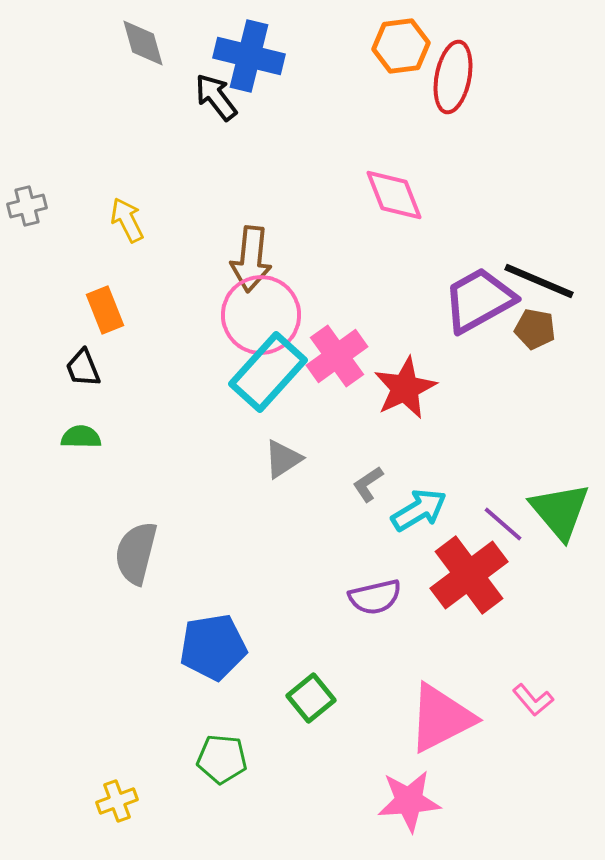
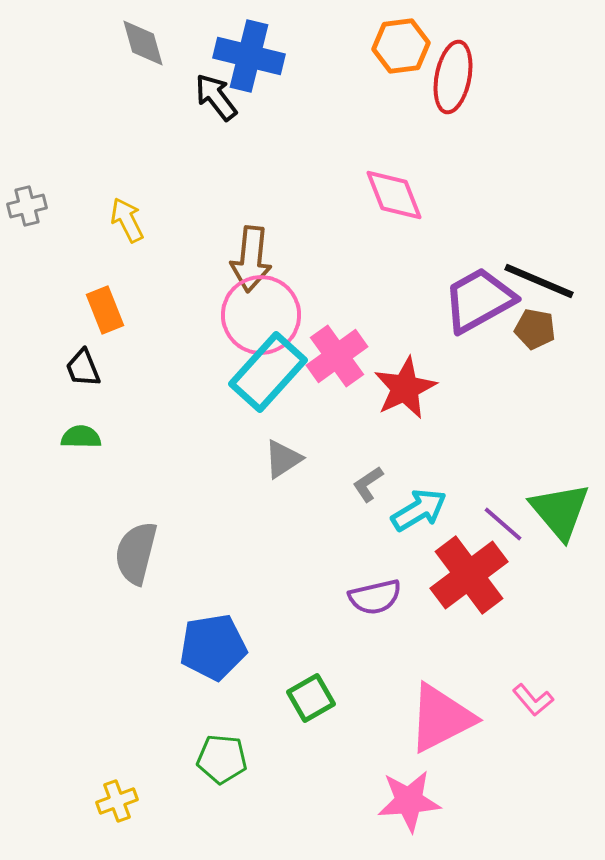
green square: rotated 9 degrees clockwise
